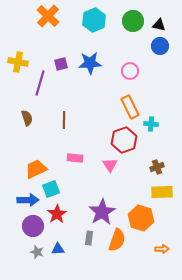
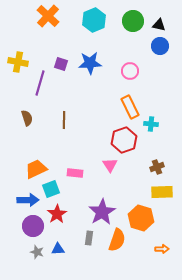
purple square: rotated 32 degrees clockwise
pink rectangle: moved 15 px down
